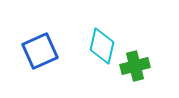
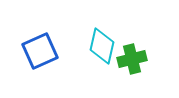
green cross: moved 3 px left, 7 px up
